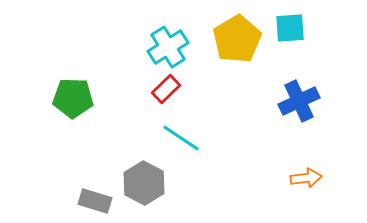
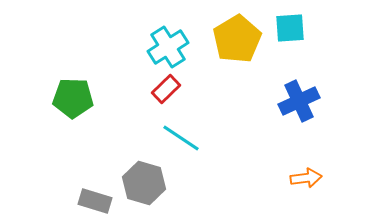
gray hexagon: rotated 12 degrees counterclockwise
